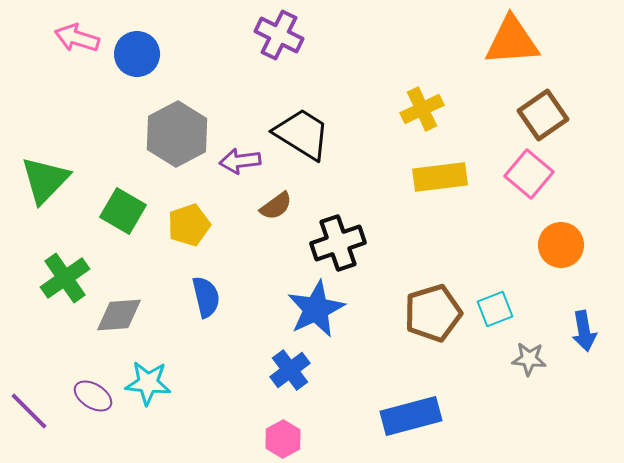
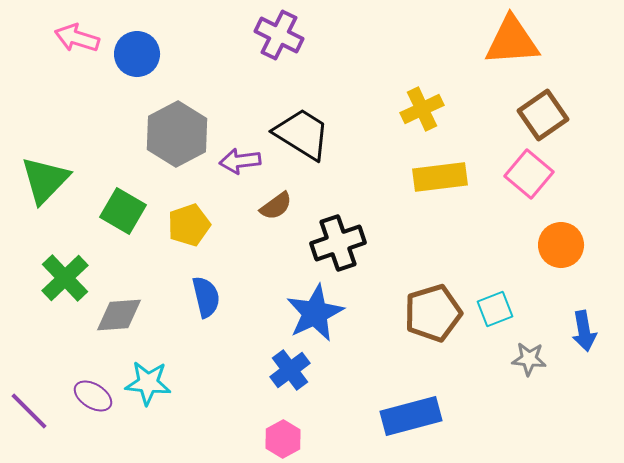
green cross: rotated 9 degrees counterclockwise
blue star: moved 1 px left, 4 px down
